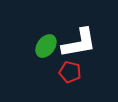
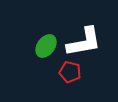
white L-shape: moved 5 px right, 1 px up
